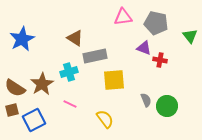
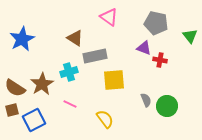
pink triangle: moved 14 px left; rotated 42 degrees clockwise
